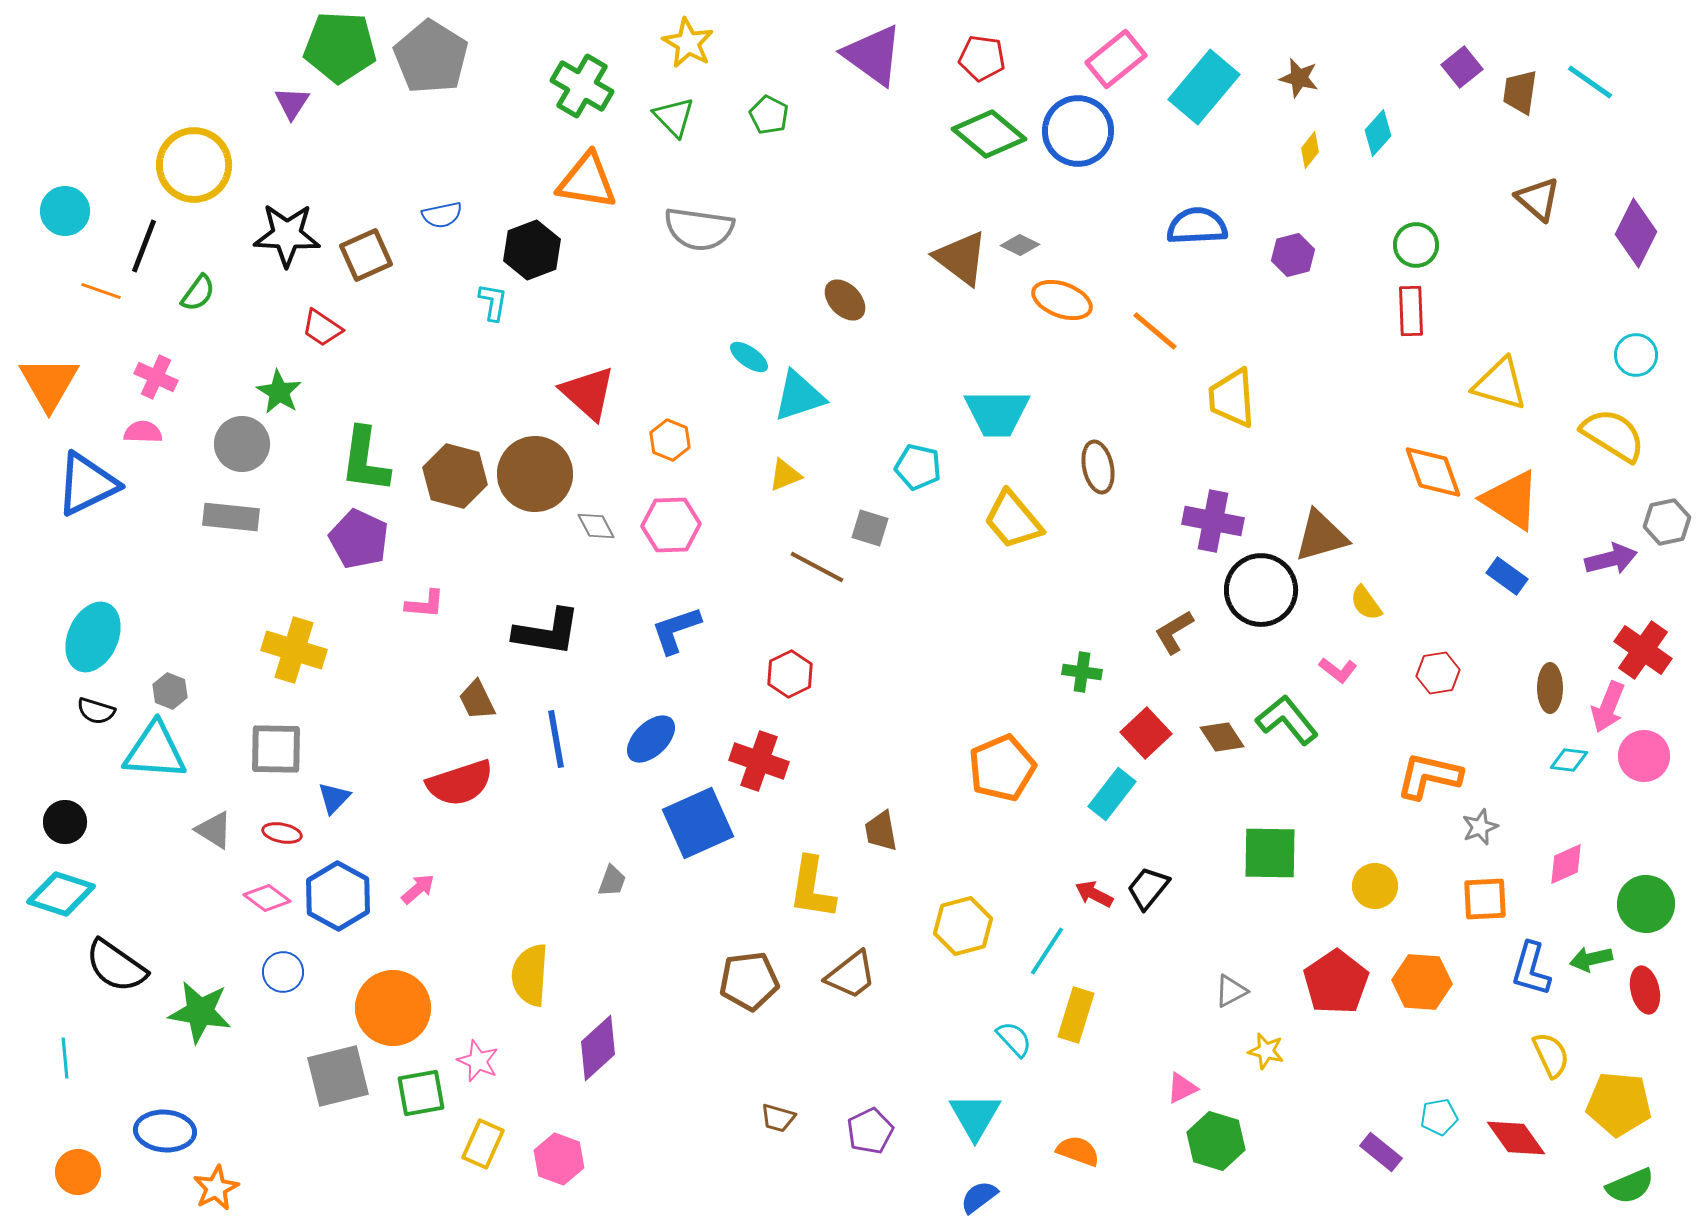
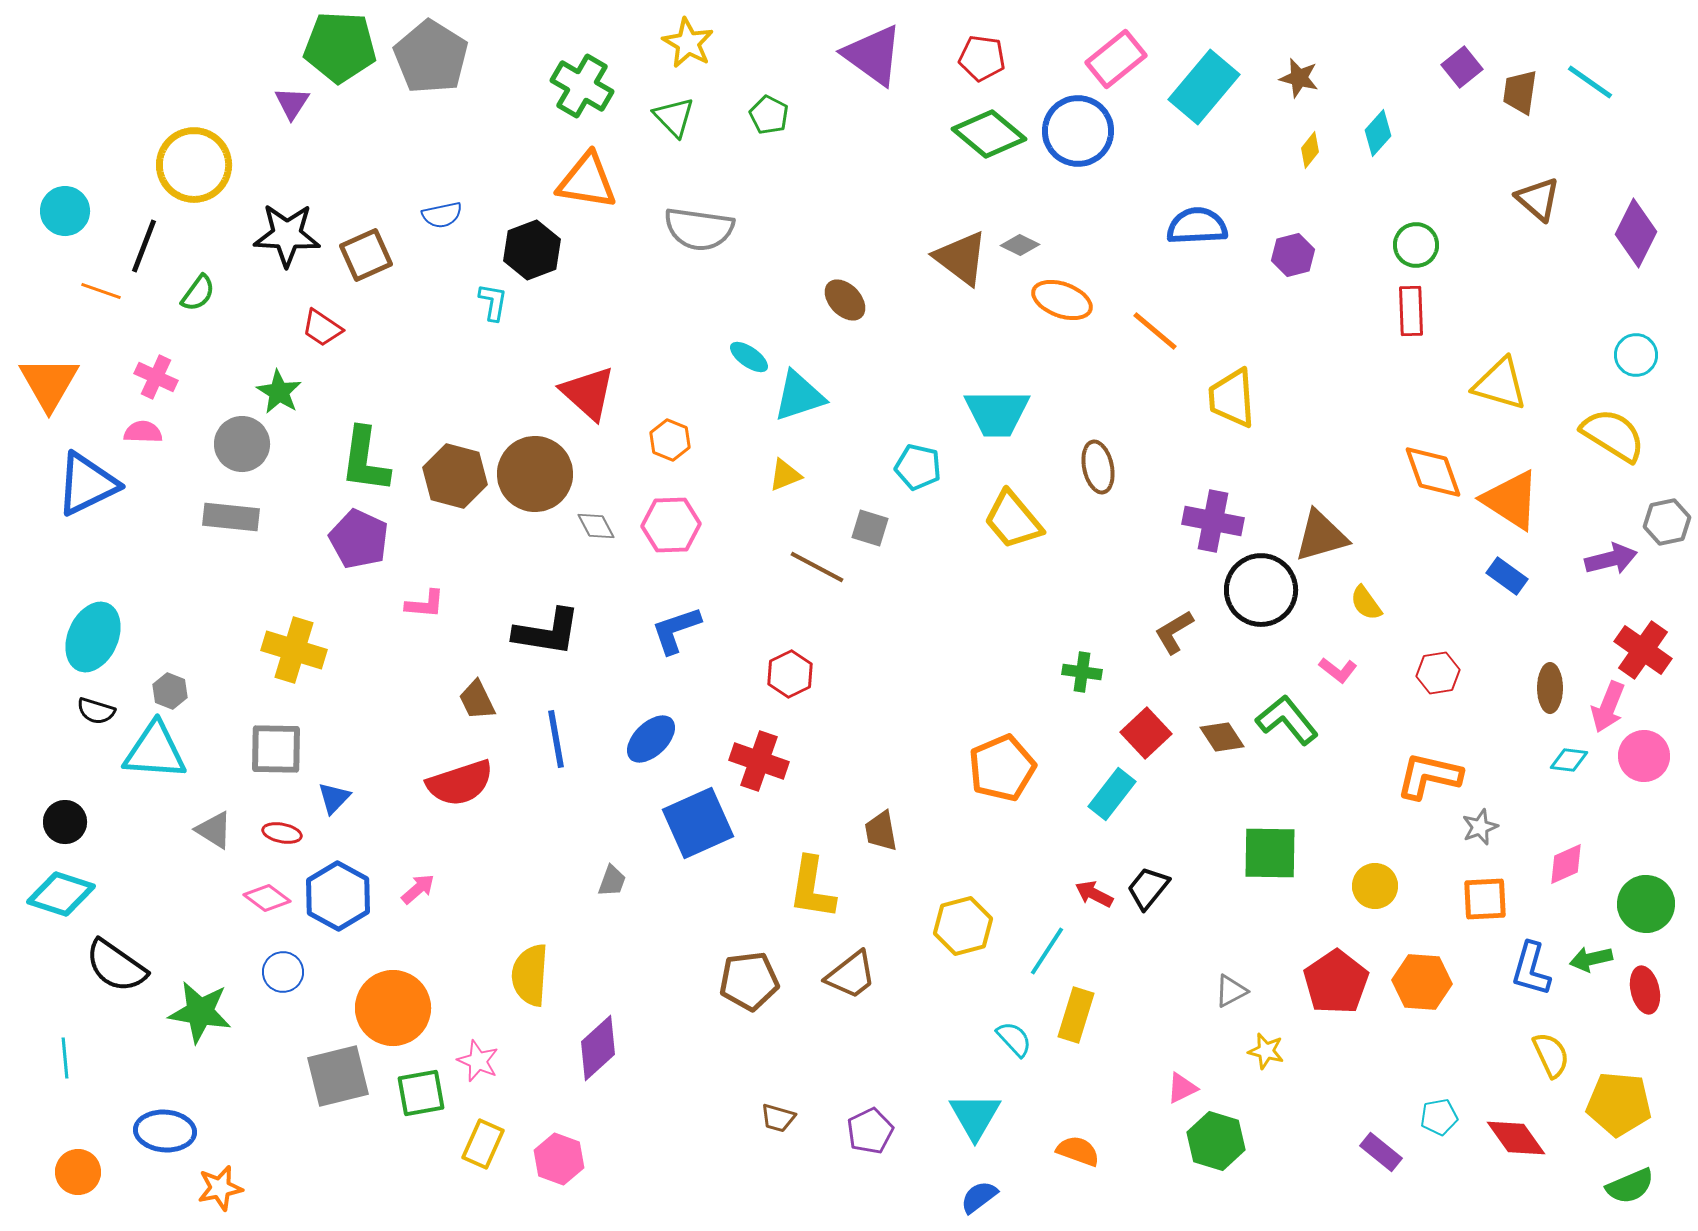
orange star at (216, 1188): moved 4 px right; rotated 15 degrees clockwise
